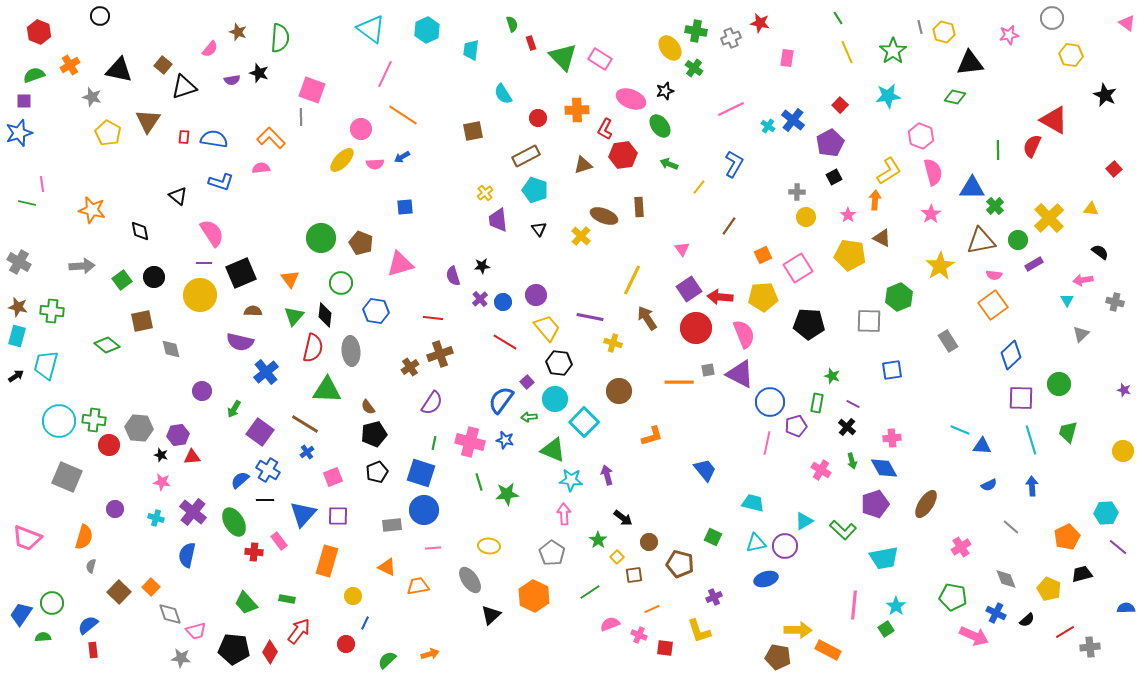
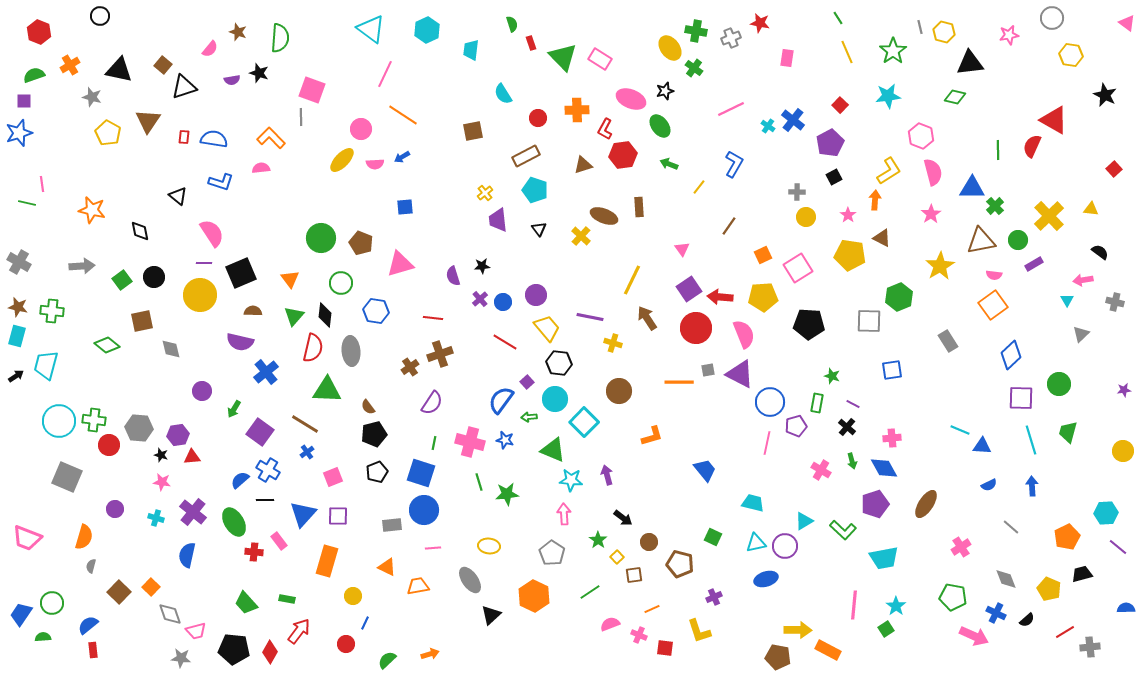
yellow cross at (1049, 218): moved 2 px up
purple star at (1124, 390): rotated 24 degrees counterclockwise
